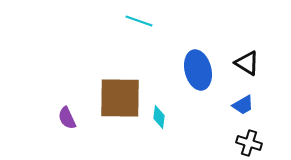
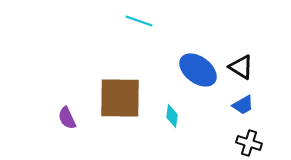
black triangle: moved 6 px left, 4 px down
blue ellipse: rotated 39 degrees counterclockwise
cyan diamond: moved 13 px right, 1 px up
